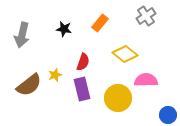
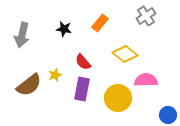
red semicircle: rotated 120 degrees clockwise
purple rectangle: rotated 25 degrees clockwise
